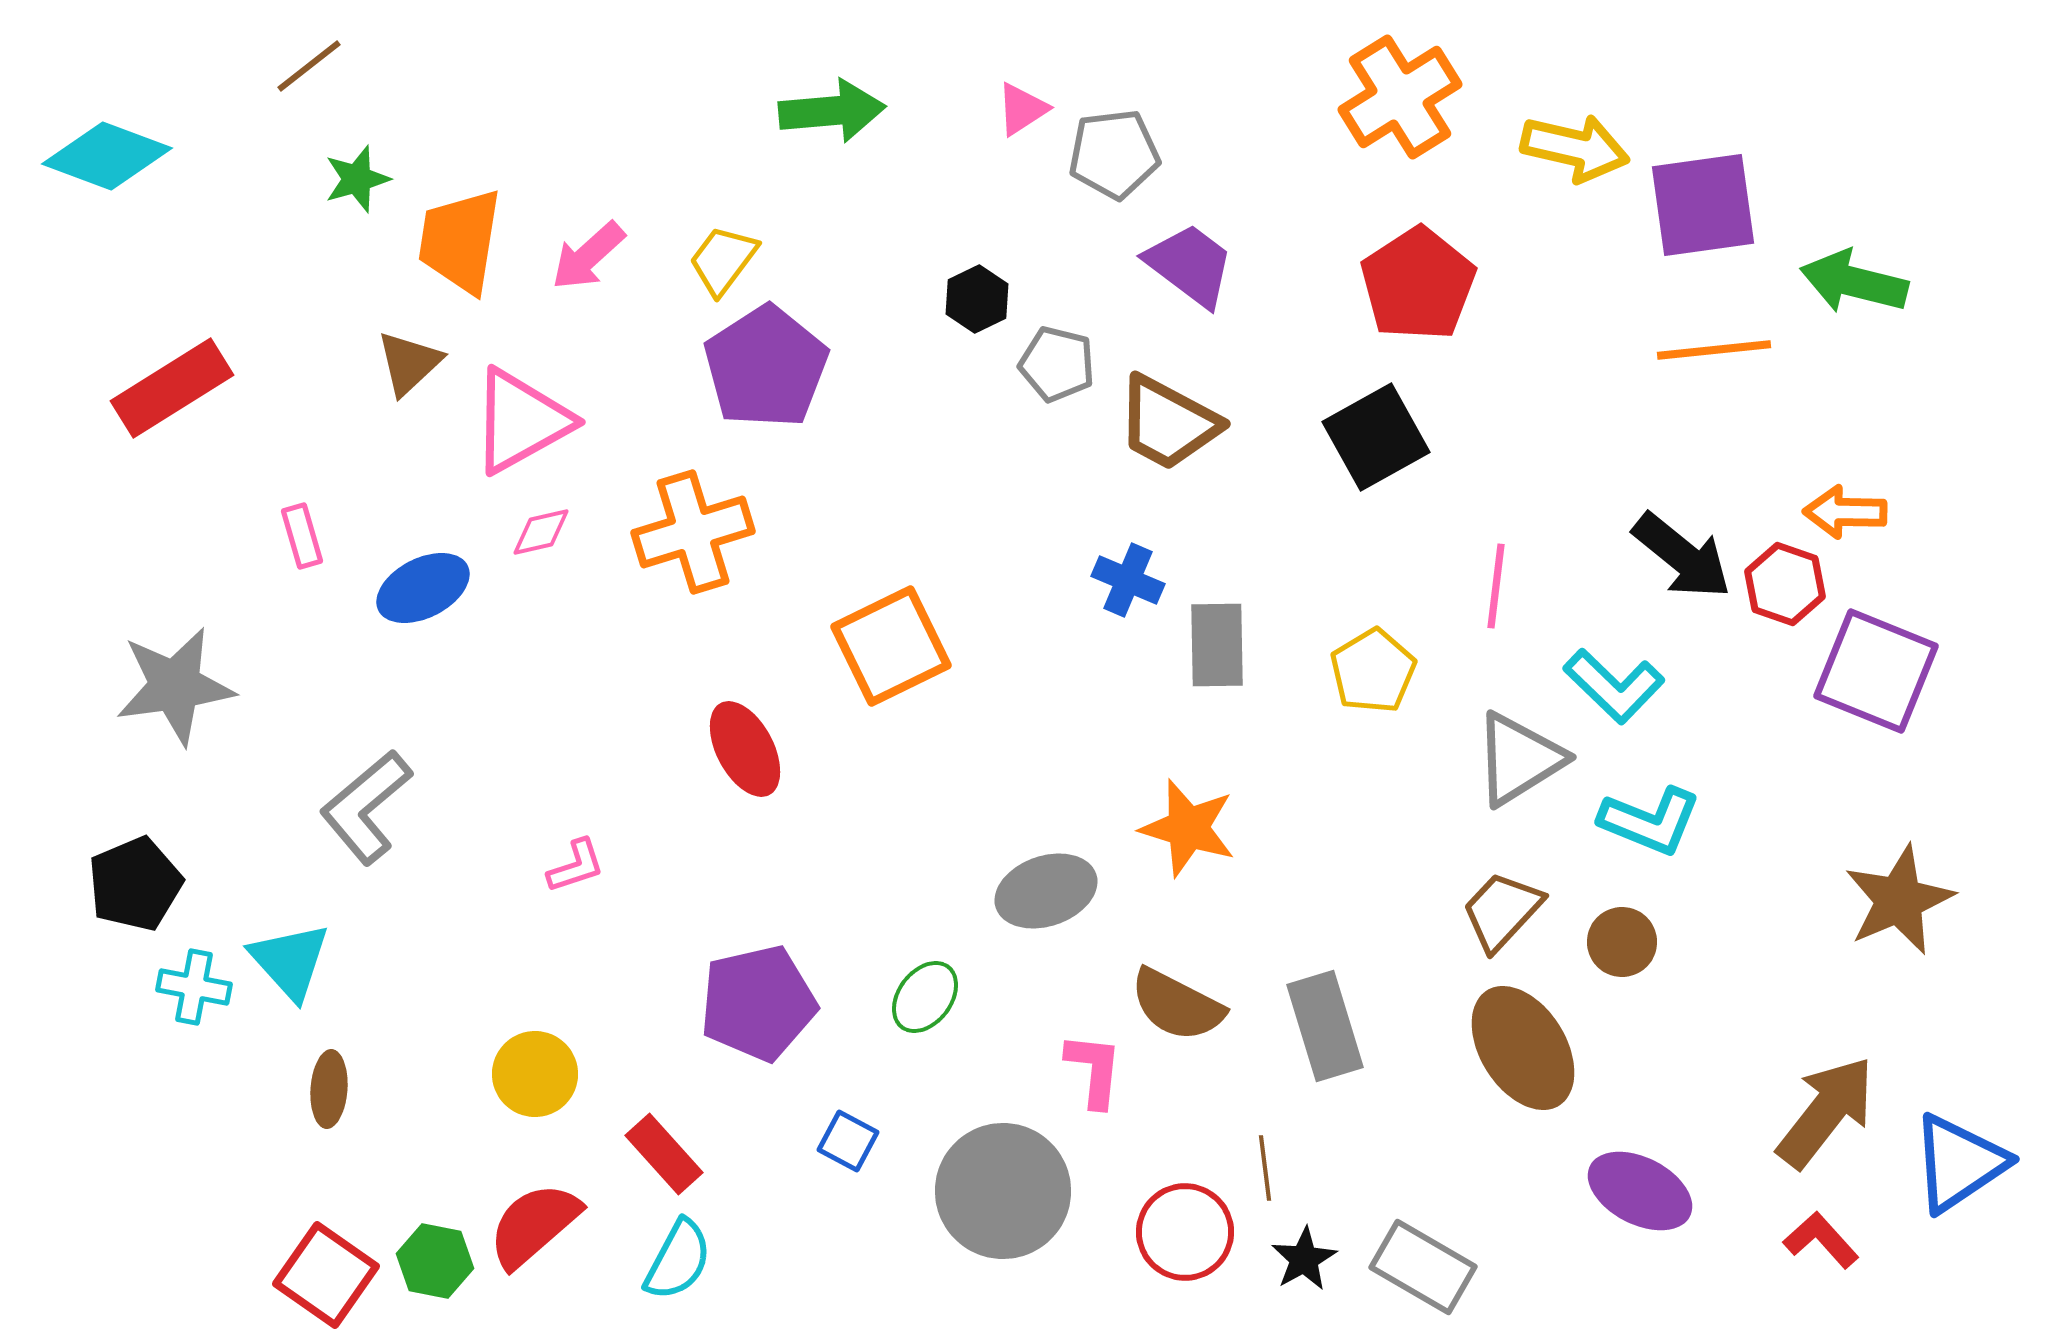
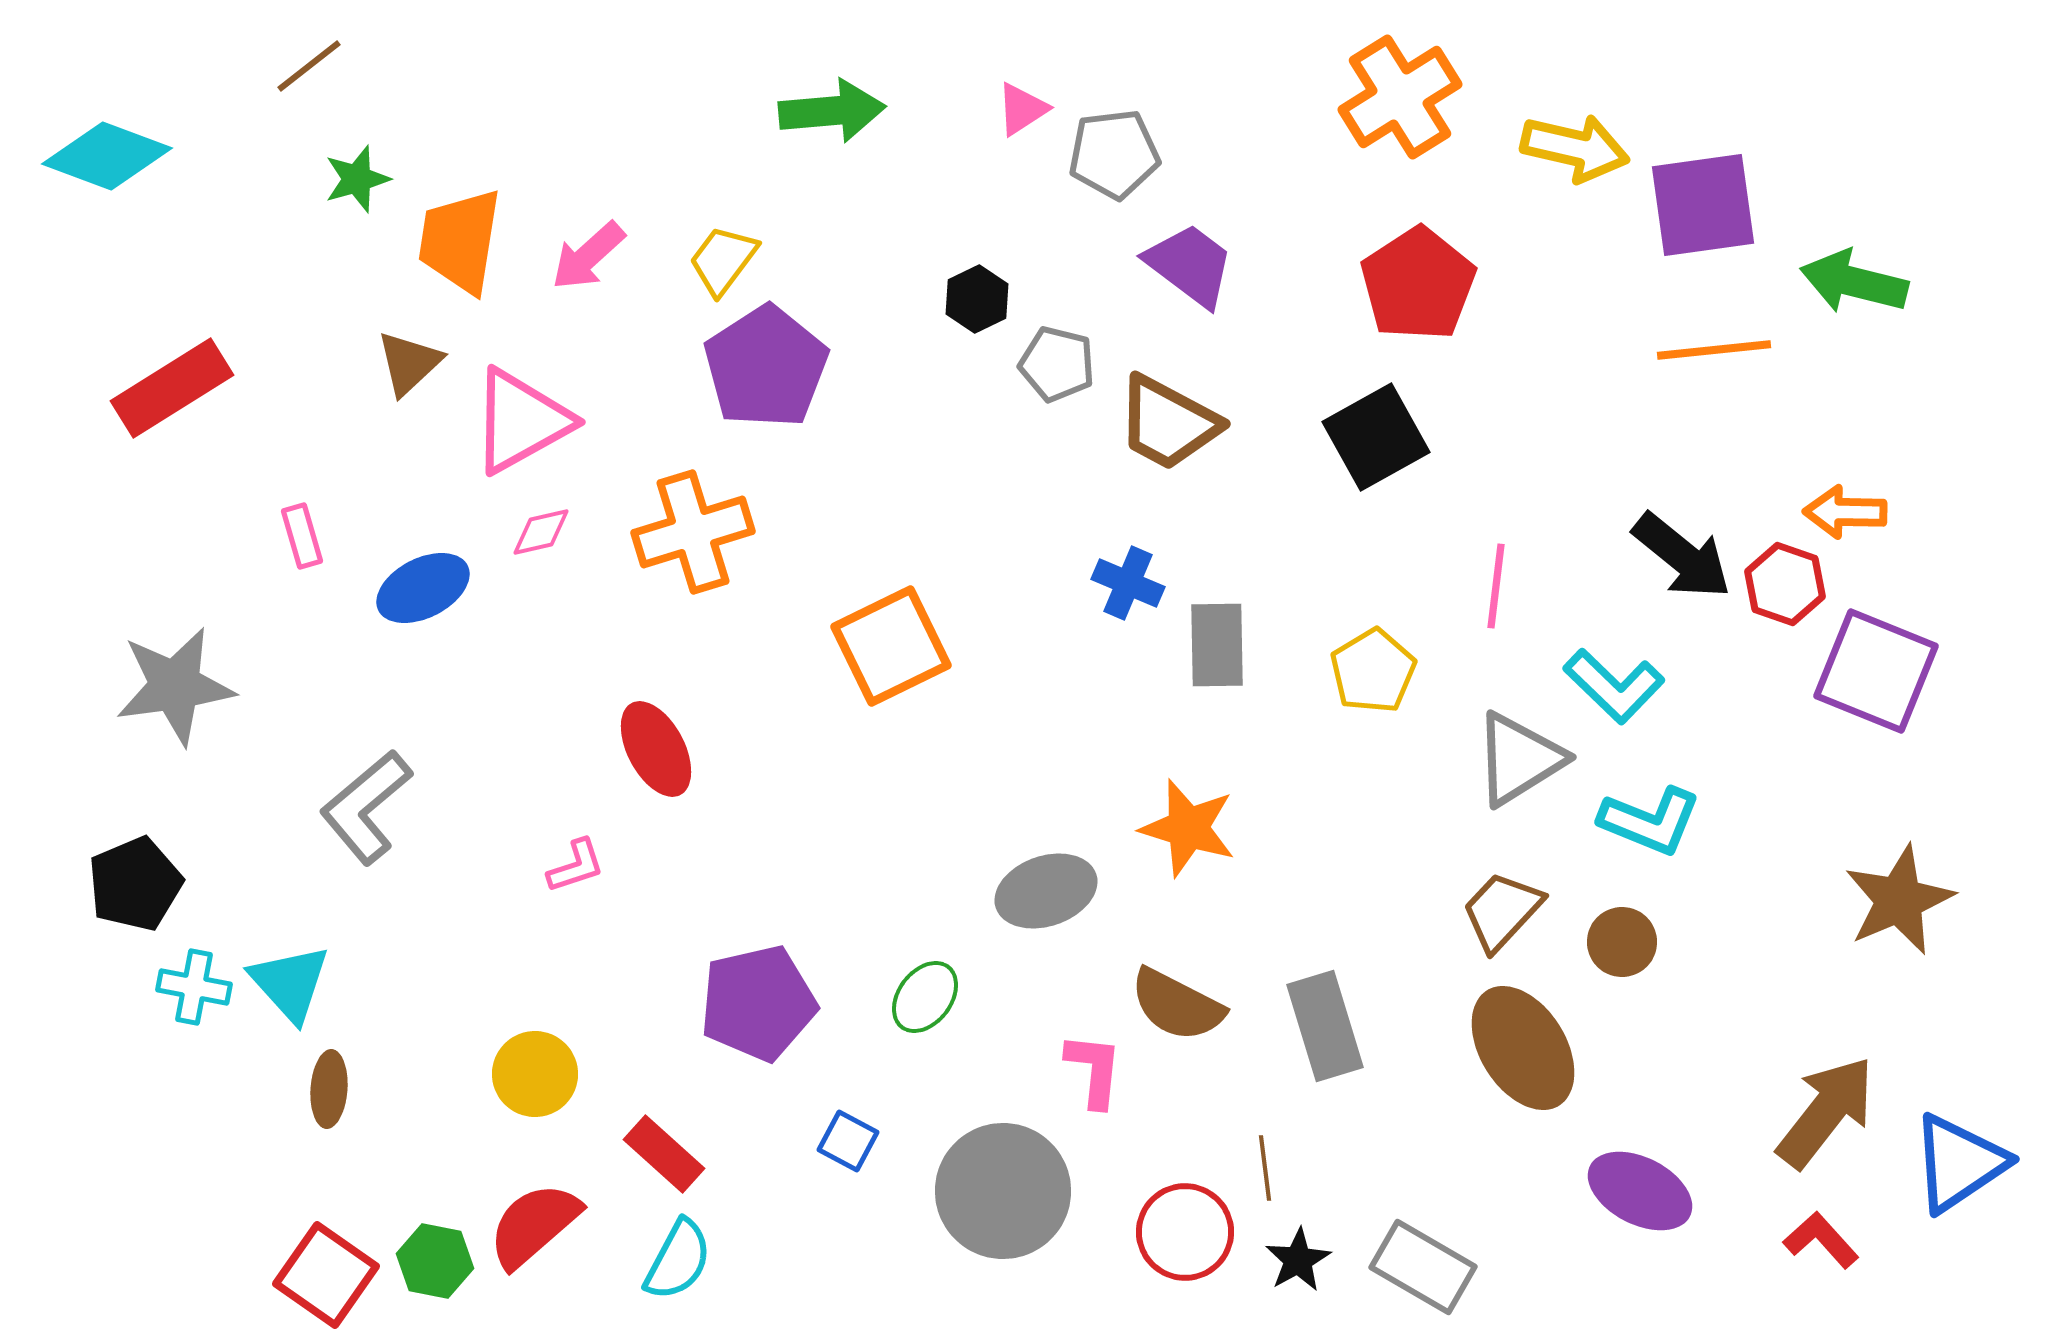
blue cross at (1128, 580): moved 3 px down
red ellipse at (745, 749): moved 89 px left
cyan triangle at (290, 961): moved 22 px down
red rectangle at (664, 1154): rotated 6 degrees counterclockwise
black star at (1304, 1259): moved 6 px left, 1 px down
